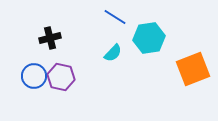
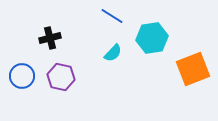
blue line: moved 3 px left, 1 px up
cyan hexagon: moved 3 px right
blue circle: moved 12 px left
